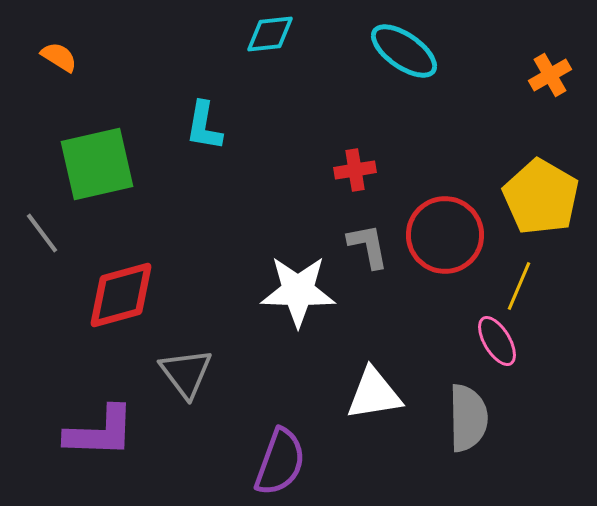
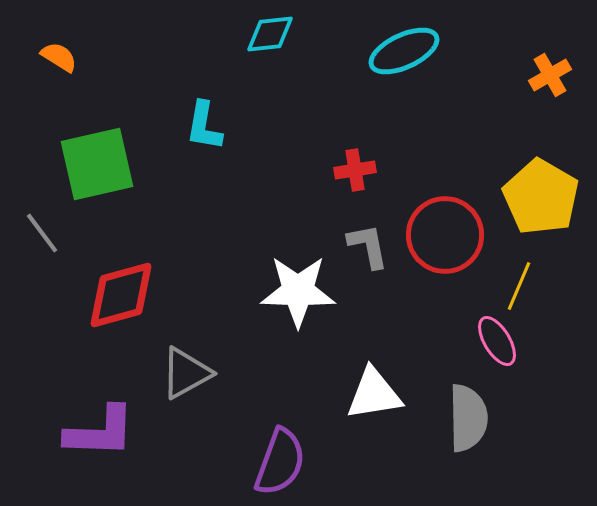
cyan ellipse: rotated 60 degrees counterclockwise
gray triangle: rotated 38 degrees clockwise
